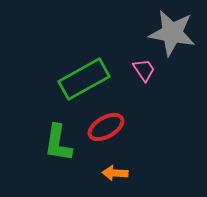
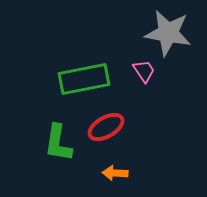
gray star: moved 4 px left
pink trapezoid: moved 1 px down
green rectangle: rotated 18 degrees clockwise
